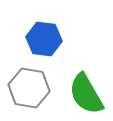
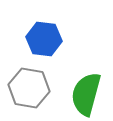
green semicircle: rotated 45 degrees clockwise
